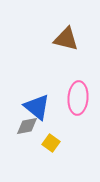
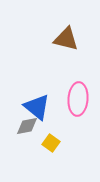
pink ellipse: moved 1 px down
